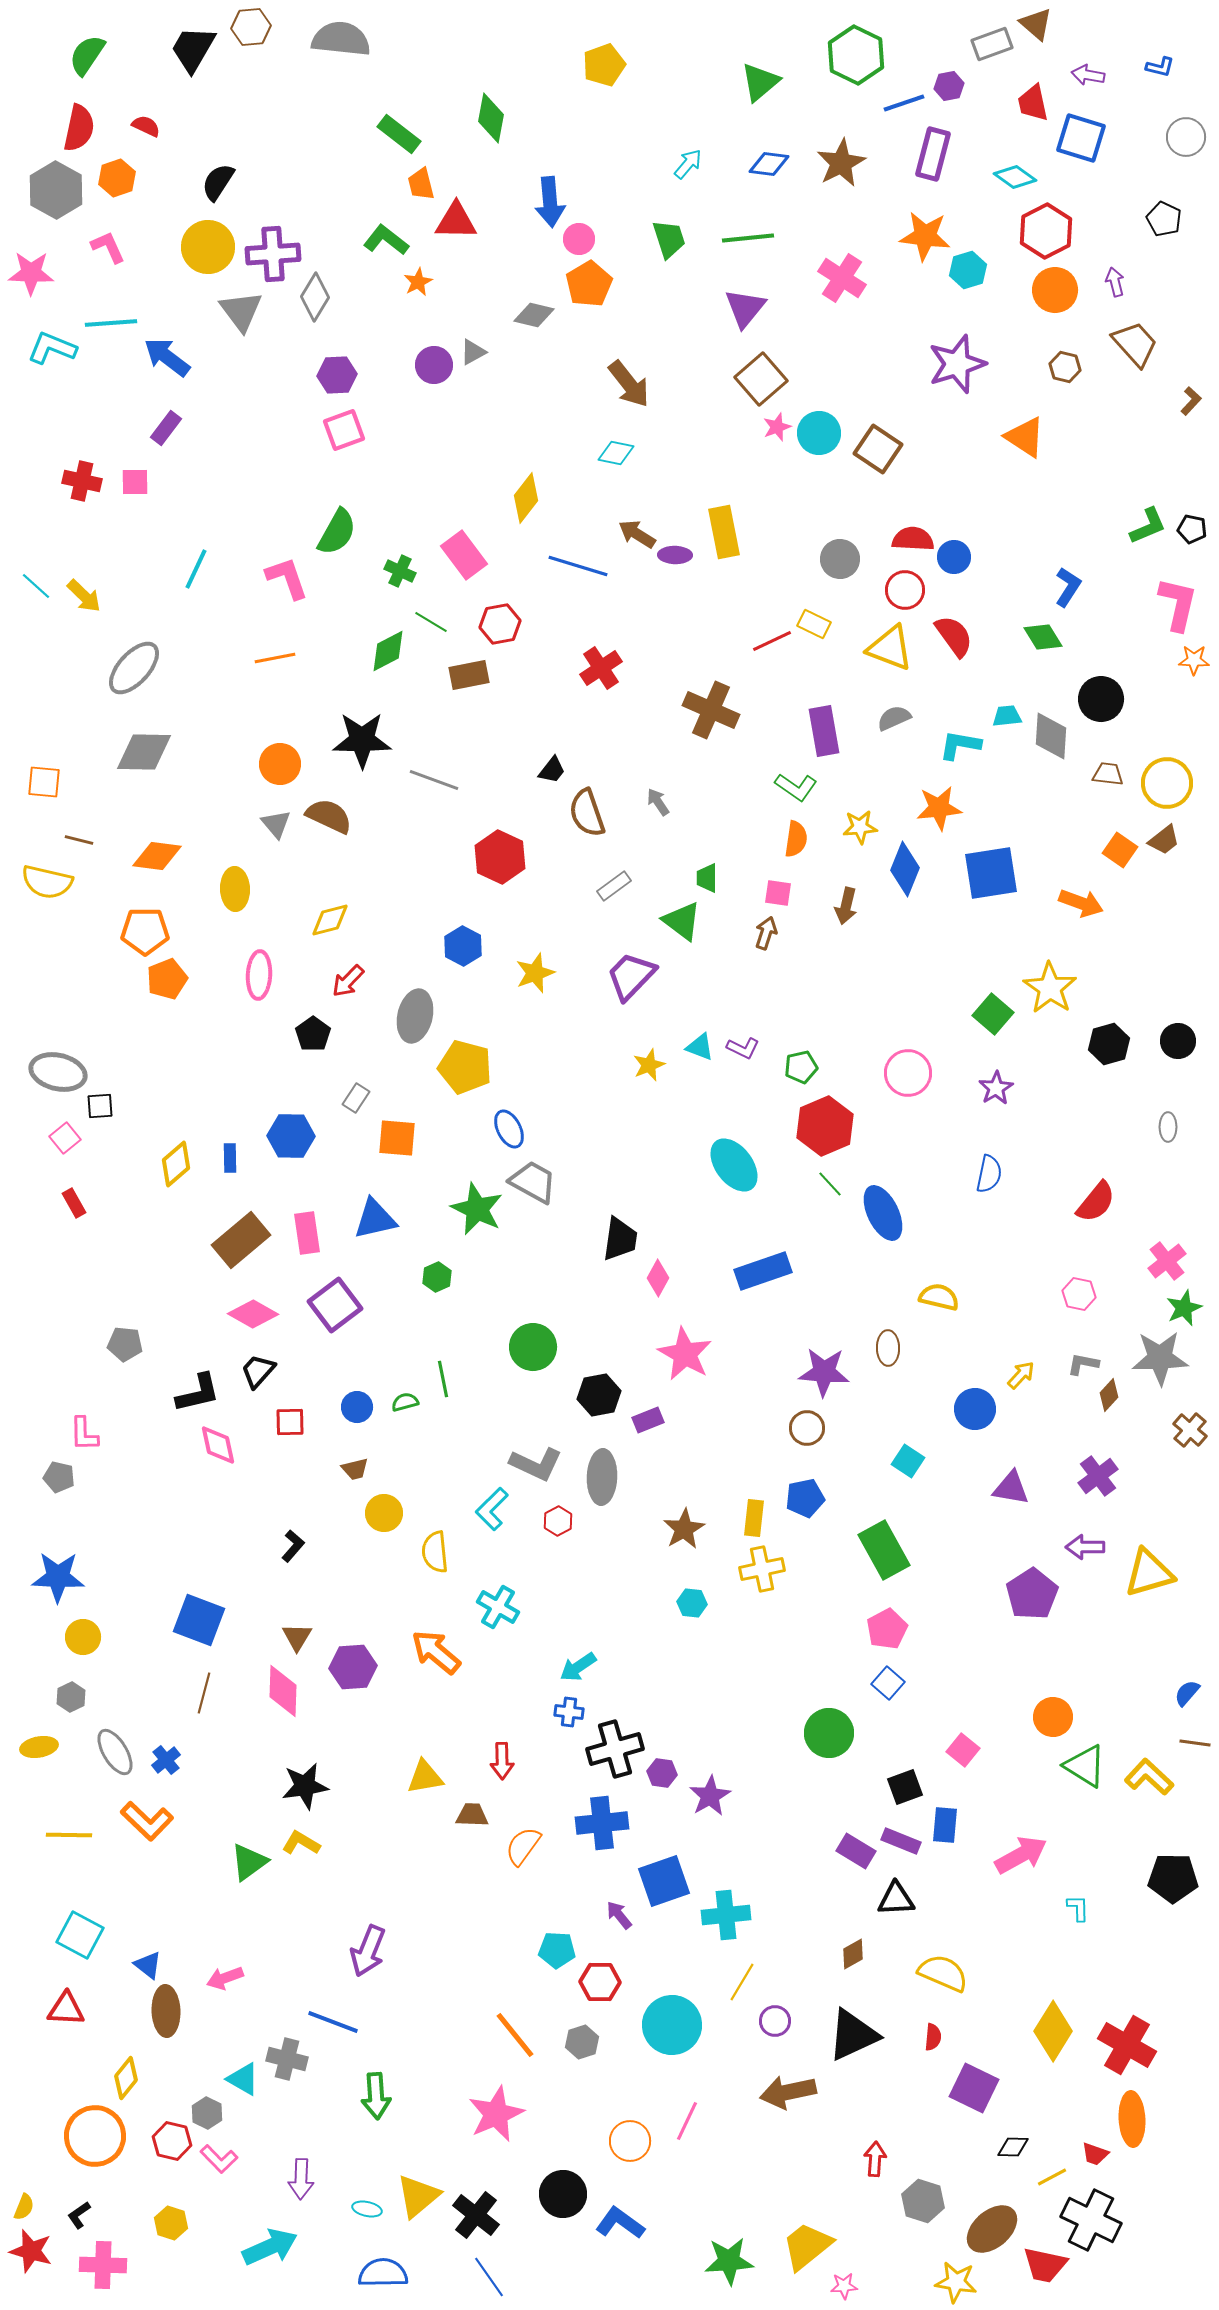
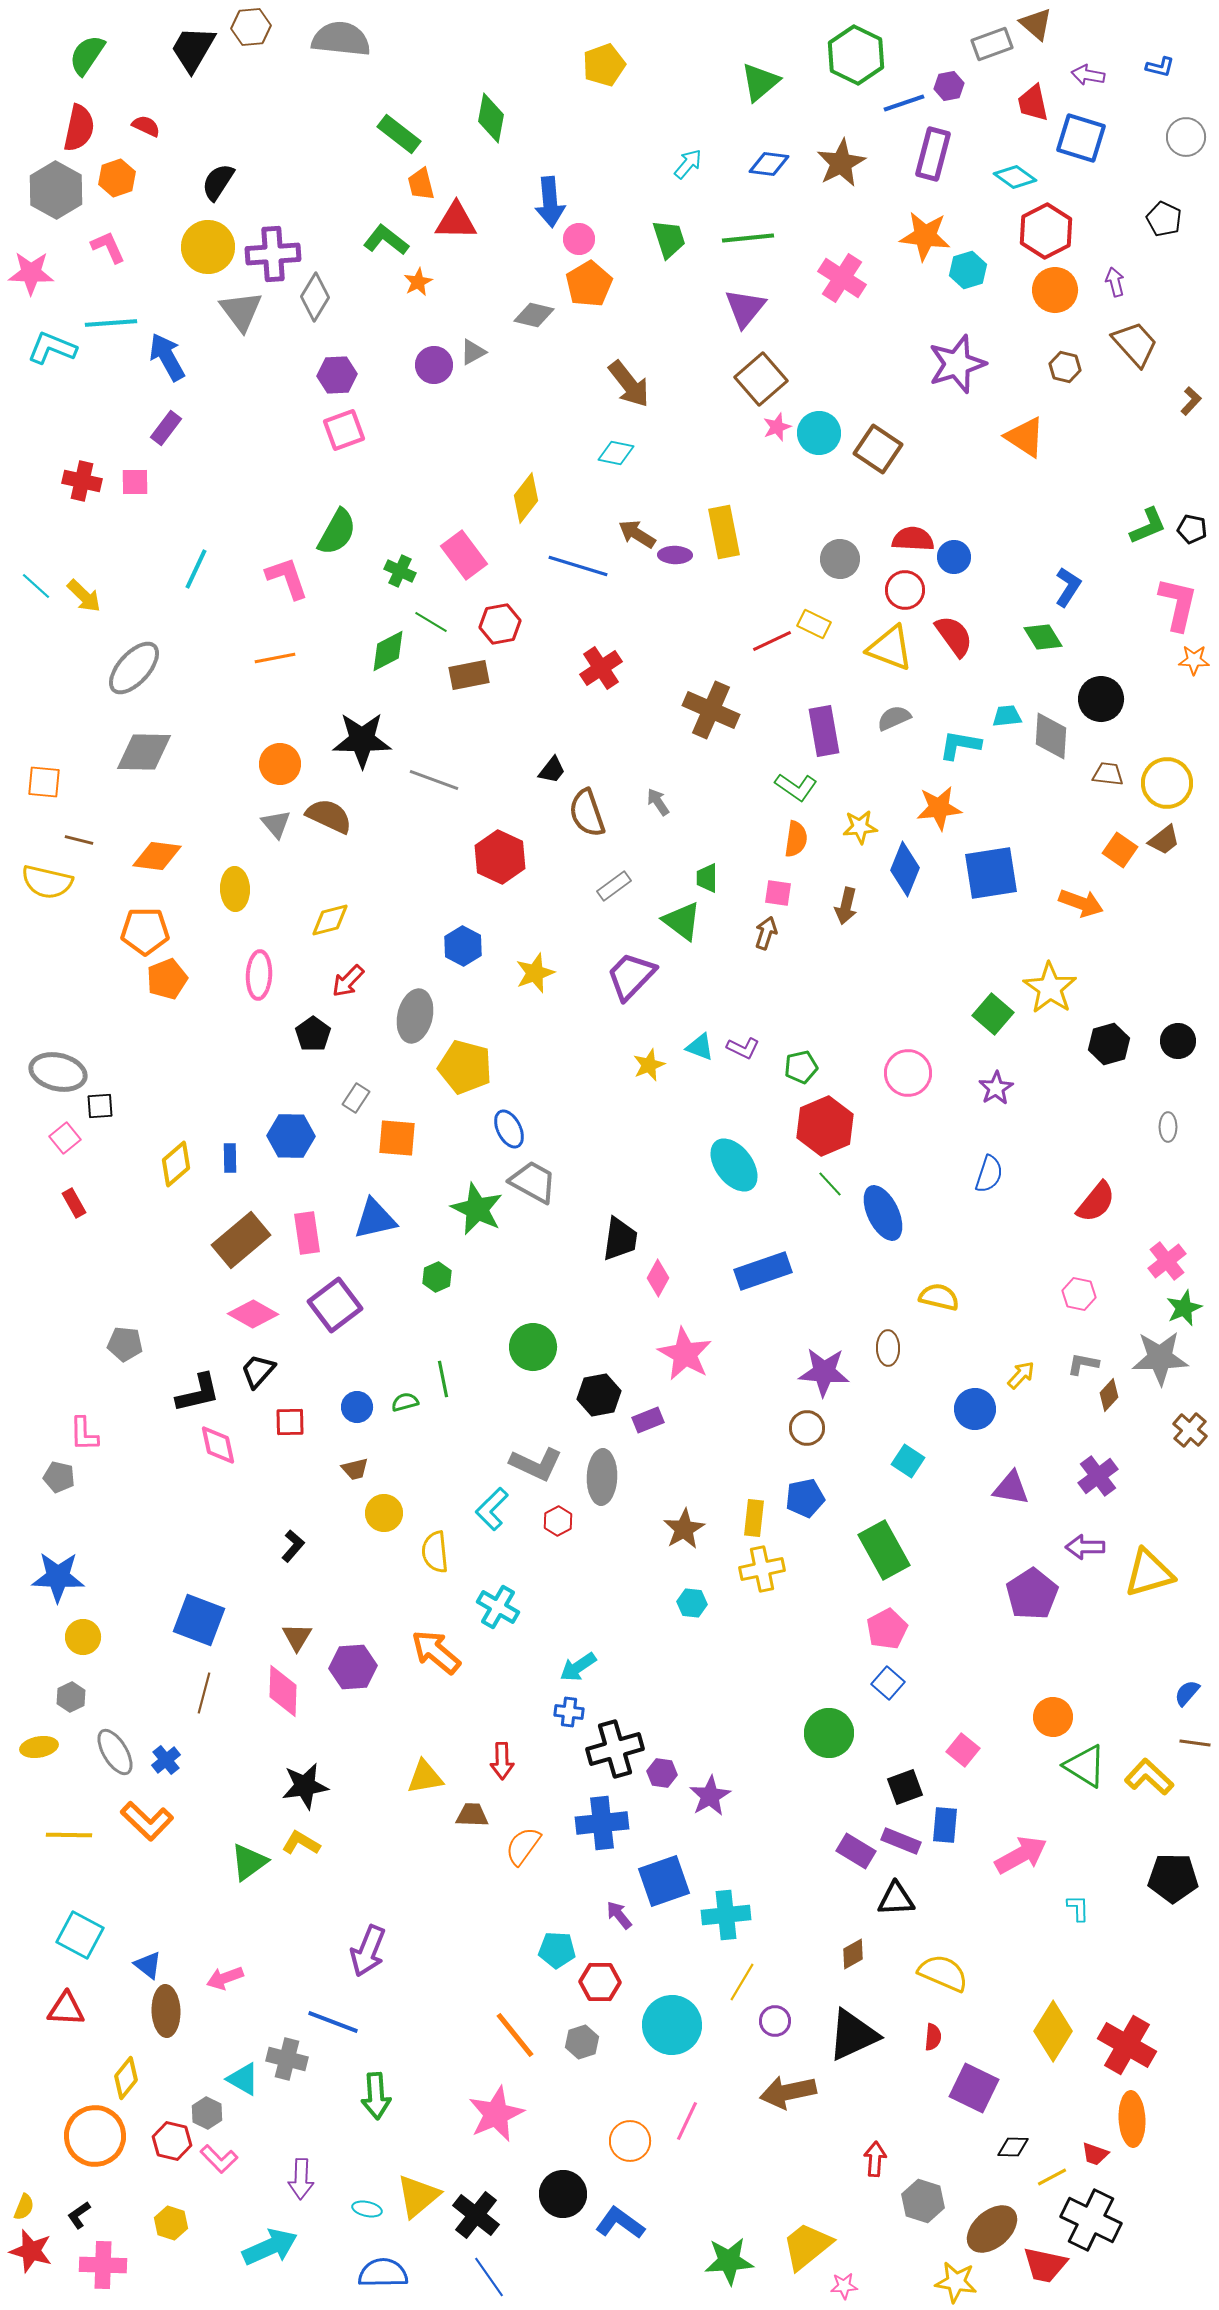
blue arrow at (167, 357): rotated 24 degrees clockwise
blue semicircle at (989, 1174): rotated 6 degrees clockwise
